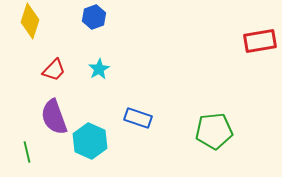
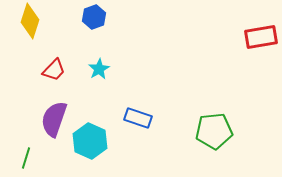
red rectangle: moved 1 px right, 4 px up
purple semicircle: moved 2 px down; rotated 39 degrees clockwise
green line: moved 1 px left, 6 px down; rotated 30 degrees clockwise
